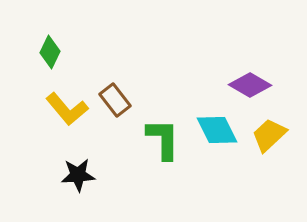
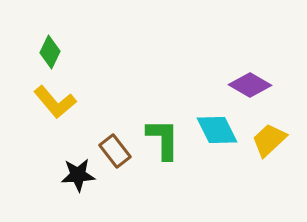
brown rectangle: moved 51 px down
yellow L-shape: moved 12 px left, 7 px up
yellow trapezoid: moved 5 px down
